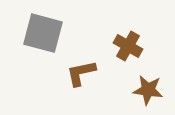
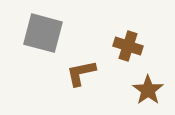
brown cross: rotated 12 degrees counterclockwise
brown star: rotated 28 degrees clockwise
